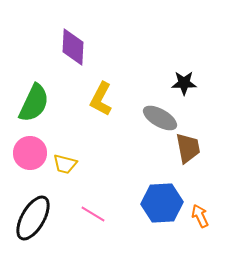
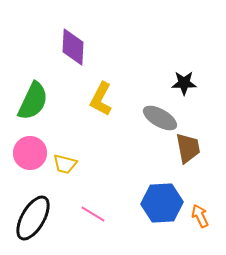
green semicircle: moved 1 px left, 2 px up
